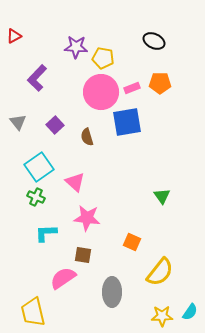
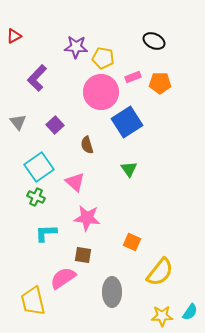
pink rectangle: moved 1 px right, 11 px up
blue square: rotated 24 degrees counterclockwise
brown semicircle: moved 8 px down
green triangle: moved 33 px left, 27 px up
yellow trapezoid: moved 11 px up
